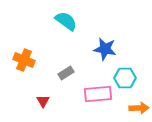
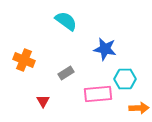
cyan hexagon: moved 1 px down
